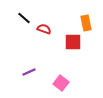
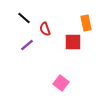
red semicircle: moved 1 px right; rotated 128 degrees counterclockwise
purple line: moved 2 px left, 27 px up; rotated 16 degrees counterclockwise
